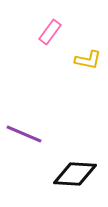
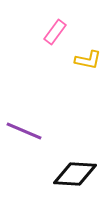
pink rectangle: moved 5 px right
purple line: moved 3 px up
